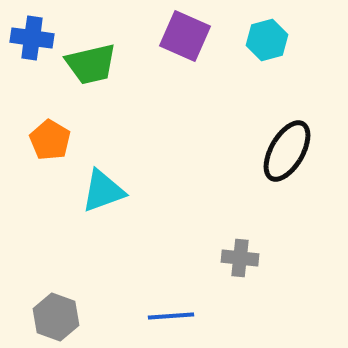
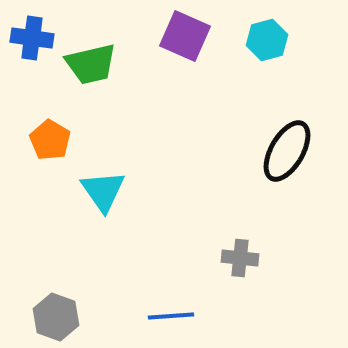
cyan triangle: rotated 45 degrees counterclockwise
